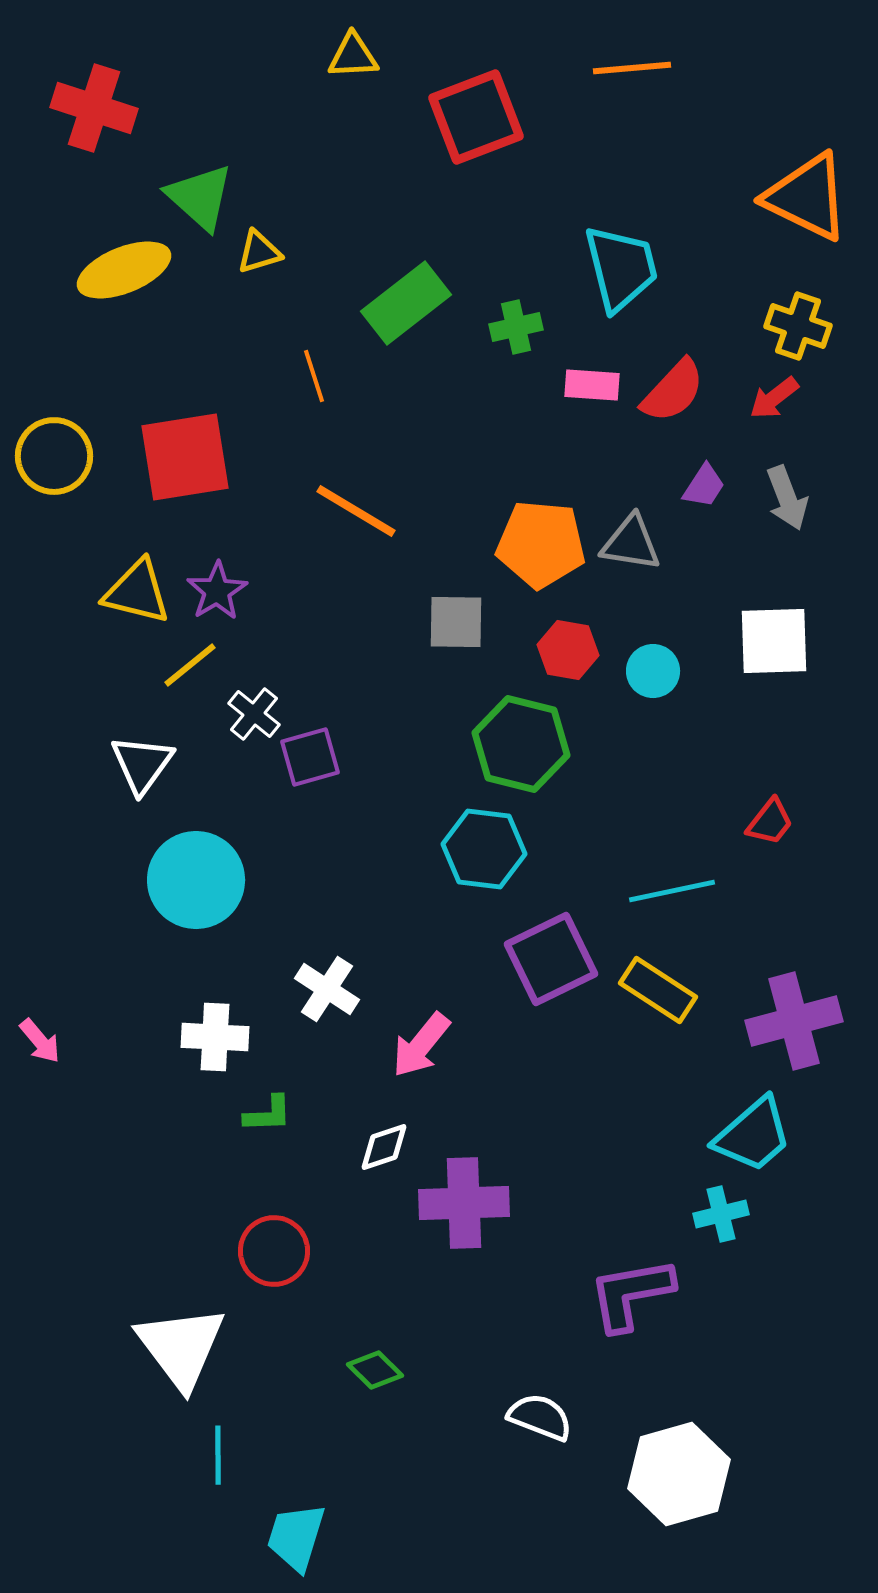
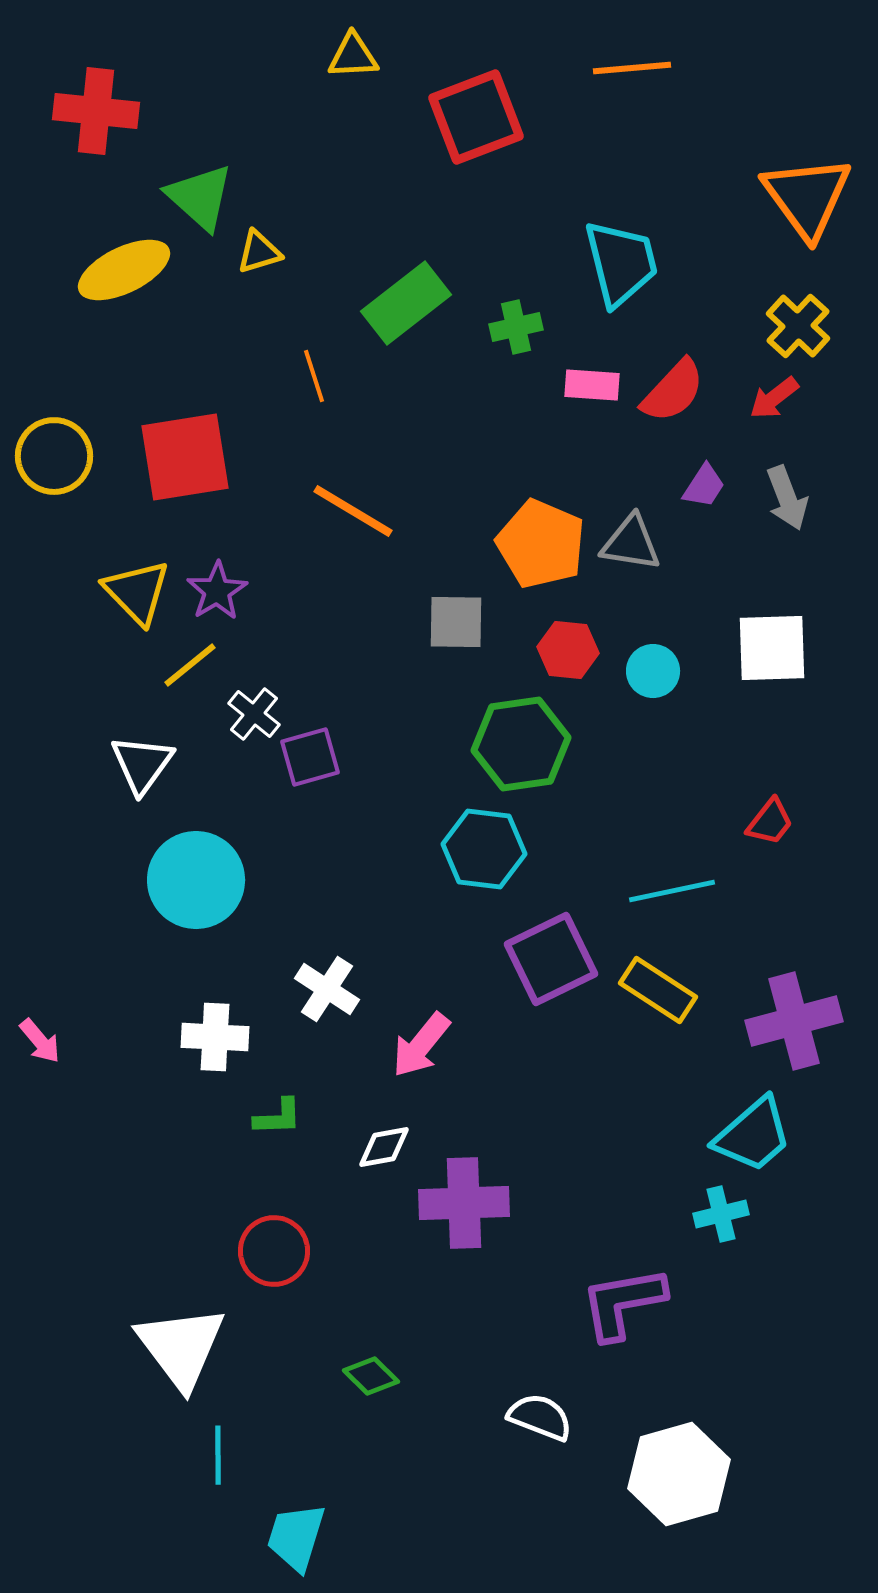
red cross at (94, 108): moved 2 px right, 3 px down; rotated 12 degrees counterclockwise
orange triangle at (807, 197): rotated 28 degrees clockwise
cyan trapezoid at (621, 268): moved 5 px up
yellow ellipse at (124, 270): rotated 4 degrees counterclockwise
yellow cross at (798, 326): rotated 24 degrees clockwise
orange line at (356, 511): moved 3 px left
orange pentagon at (541, 544): rotated 18 degrees clockwise
yellow triangle at (137, 592): rotated 32 degrees clockwise
white square at (774, 641): moved 2 px left, 7 px down
red hexagon at (568, 650): rotated 4 degrees counterclockwise
green hexagon at (521, 744): rotated 22 degrees counterclockwise
green L-shape at (268, 1114): moved 10 px right, 3 px down
white diamond at (384, 1147): rotated 8 degrees clockwise
purple L-shape at (631, 1294): moved 8 px left, 9 px down
green diamond at (375, 1370): moved 4 px left, 6 px down
